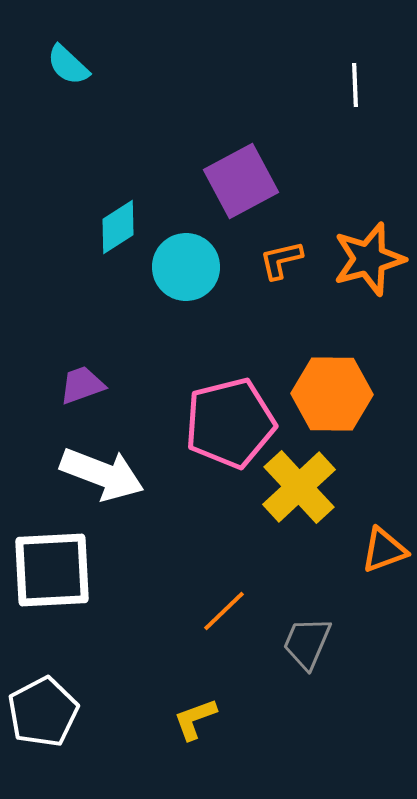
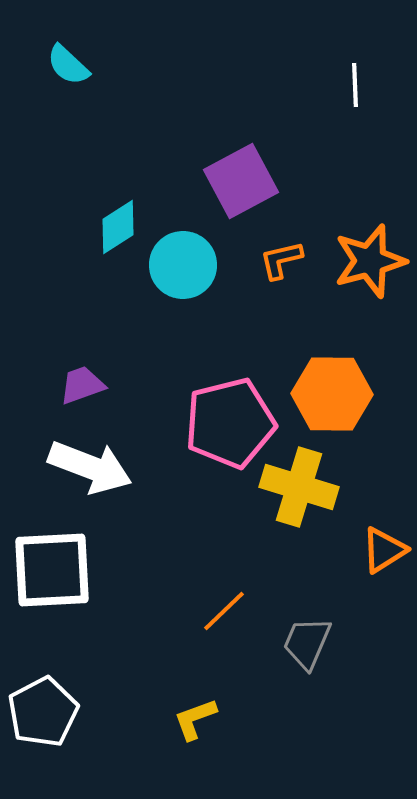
orange star: moved 1 px right, 2 px down
cyan circle: moved 3 px left, 2 px up
white arrow: moved 12 px left, 7 px up
yellow cross: rotated 30 degrees counterclockwise
orange triangle: rotated 12 degrees counterclockwise
